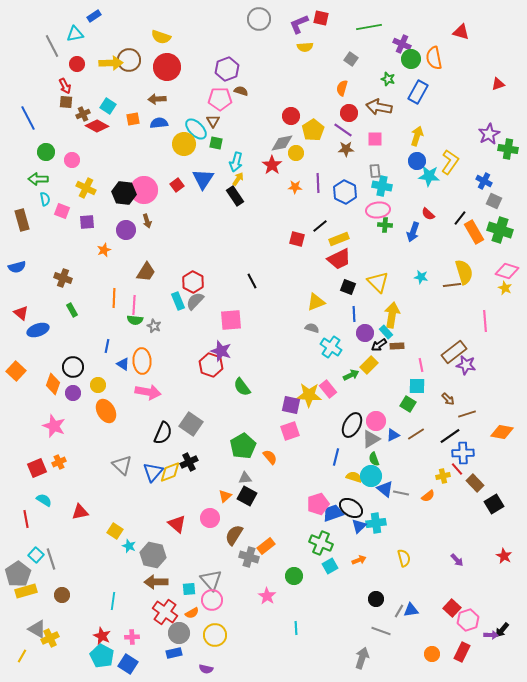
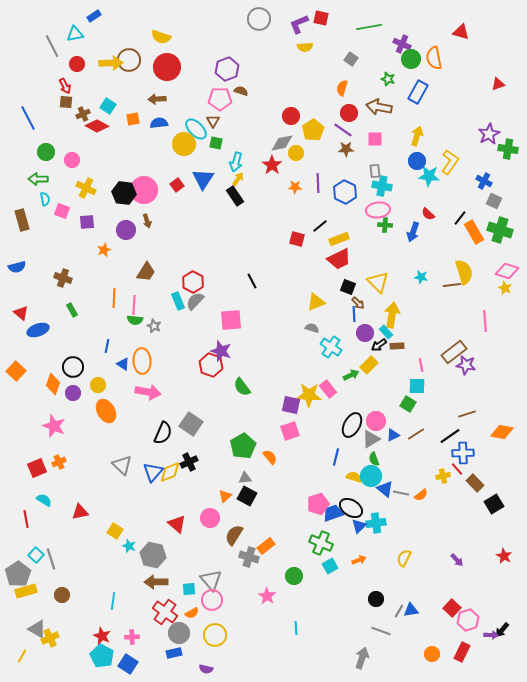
brown arrow at (448, 399): moved 90 px left, 96 px up
orange semicircle at (428, 496): moved 7 px left, 1 px up
yellow semicircle at (404, 558): rotated 138 degrees counterclockwise
